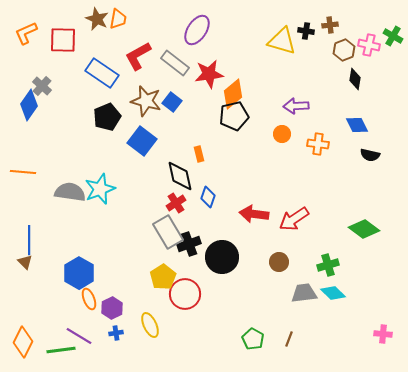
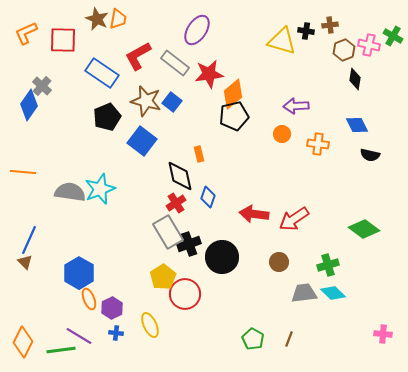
blue line at (29, 240): rotated 24 degrees clockwise
blue cross at (116, 333): rotated 16 degrees clockwise
